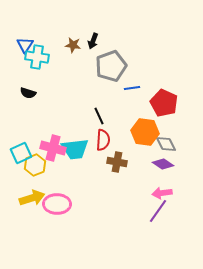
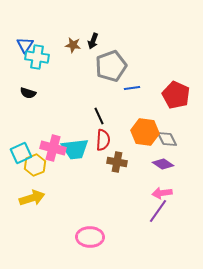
red pentagon: moved 12 px right, 8 px up
gray diamond: moved 1 px right, 5 px up
pink ellipse: moved 33 px right, 33 px down
